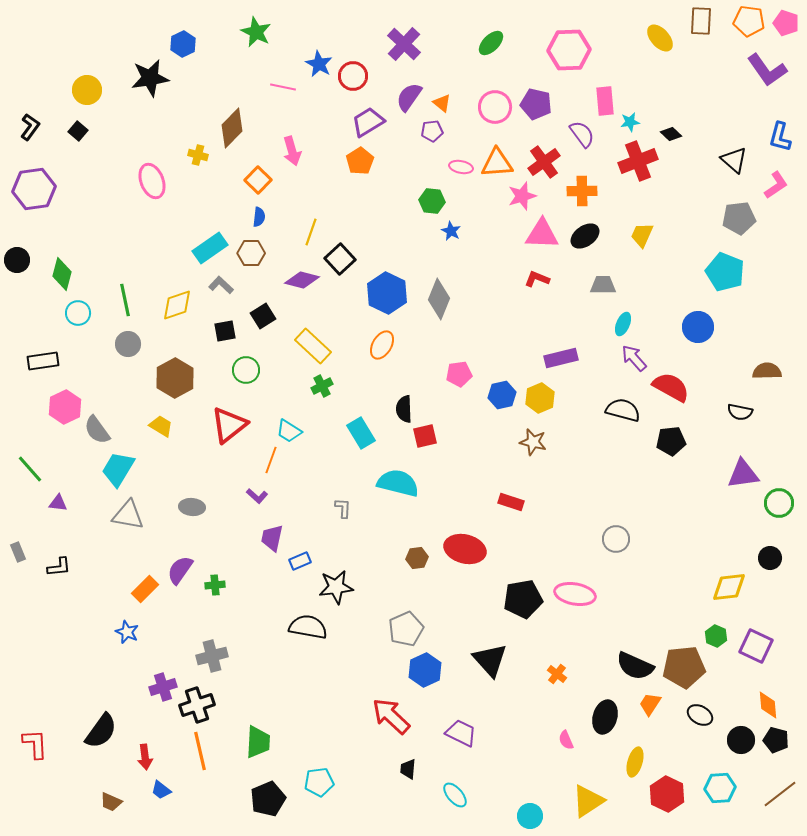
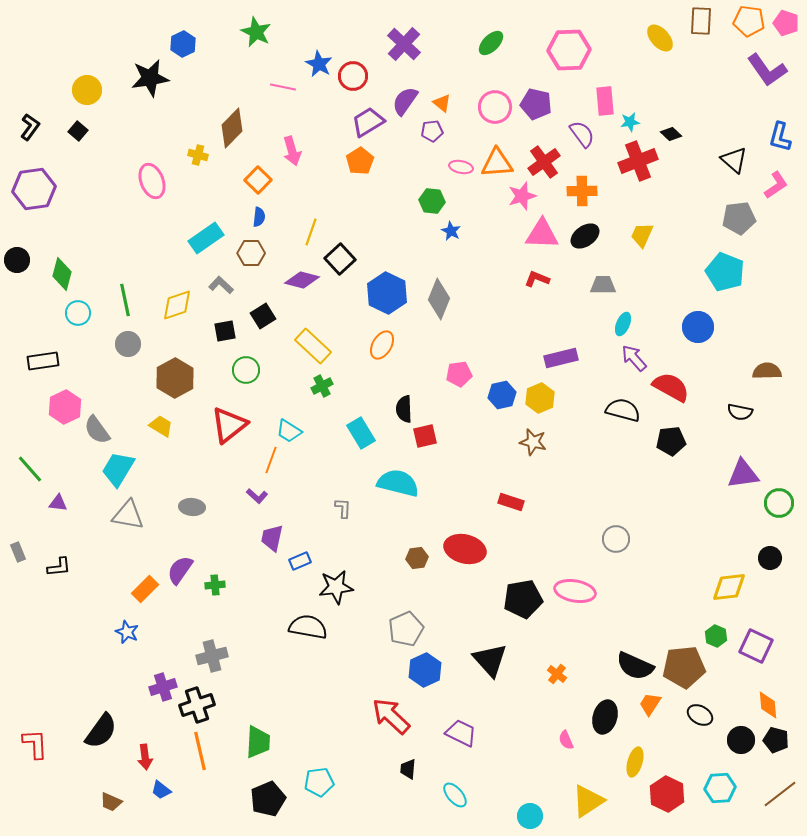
purple semicircle at (409, 97): moved 4 px left, 4 px down
cyan rectangle at (210, 248): moved 4 px left, 10 px up
pink ellipse at (575, 594): moved 3 px up
